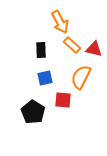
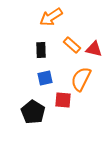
orange arrow: moved 9 px left, 5 px up; rotated 85 degrees clockwise
orange semicircle: moved 2 px down
